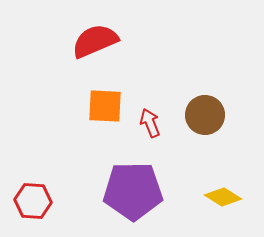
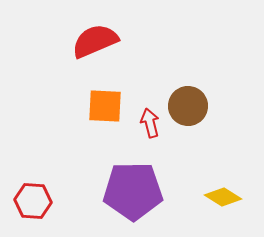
brown circle: moved 17 px left, 9 px up
red arrow: rotated 8 degrees clockwise
